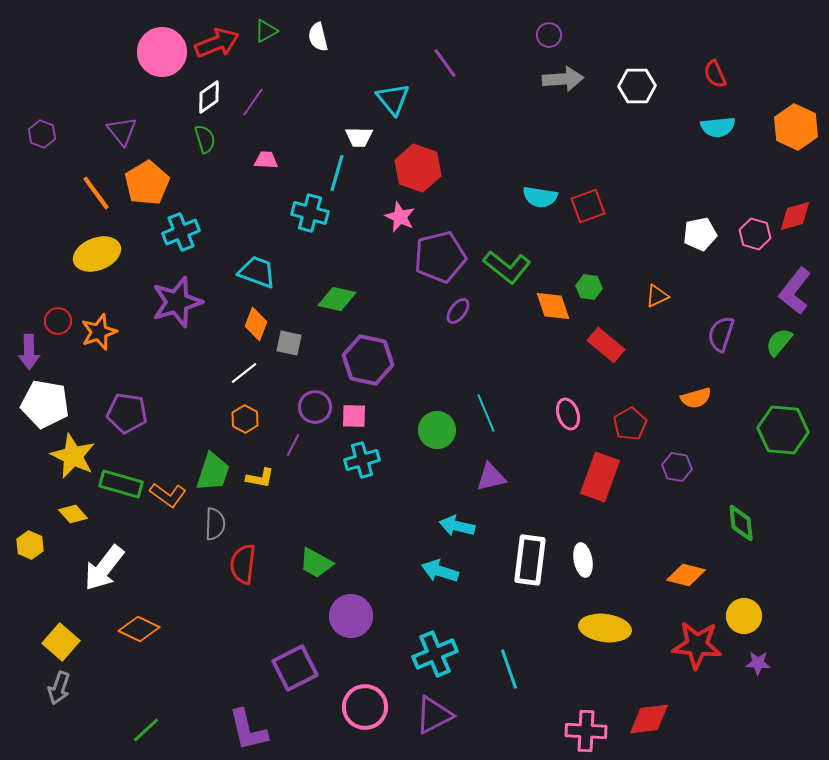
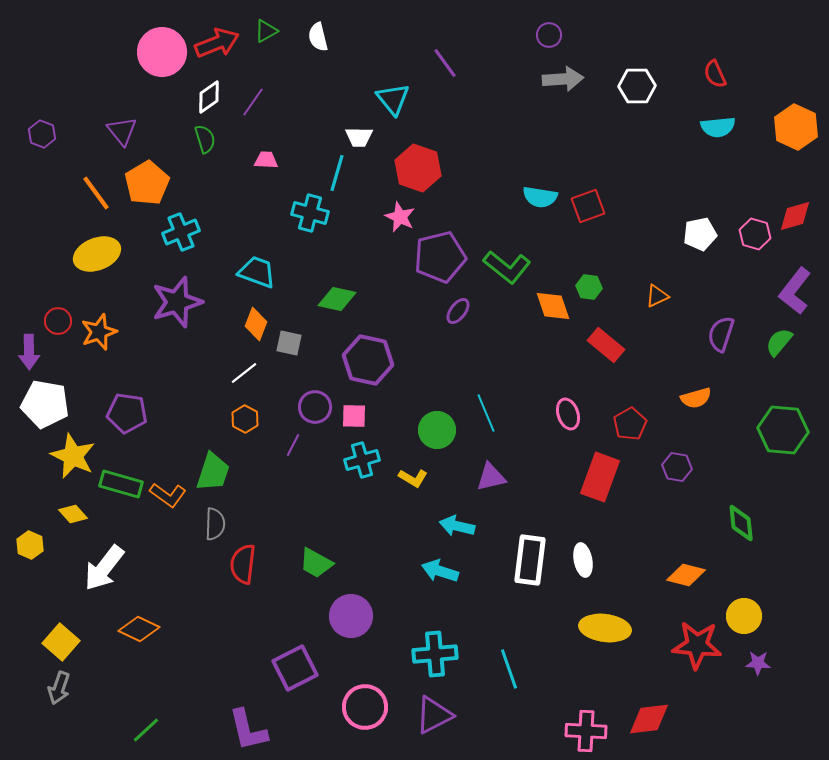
yellow L-shape at (260, 478): moved 153 px right; rotated 20 degrees clockwise
cyan cross at (435, 654): rotated 18 degrees clockwise
